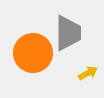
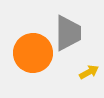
yellow arrow: moved 1 px right, 1 px up
